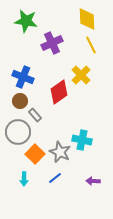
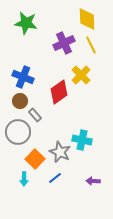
green star: moved 2 px down
purple cross: moved 12 px right
orange square: moved 5 px down
